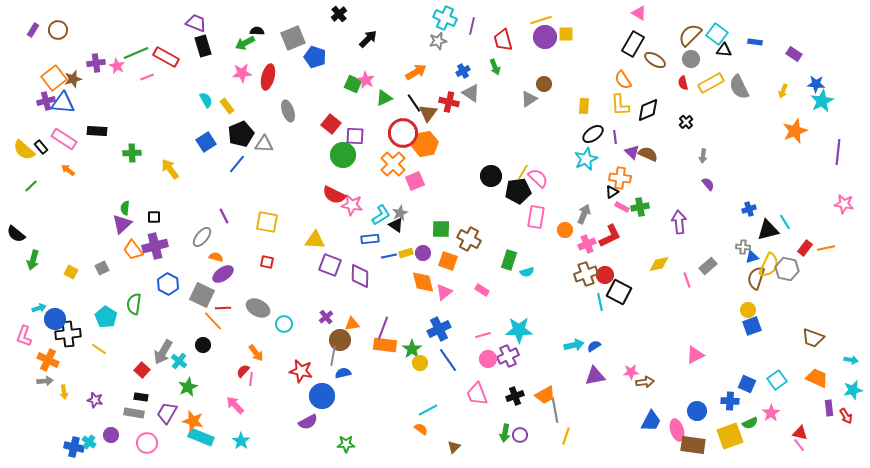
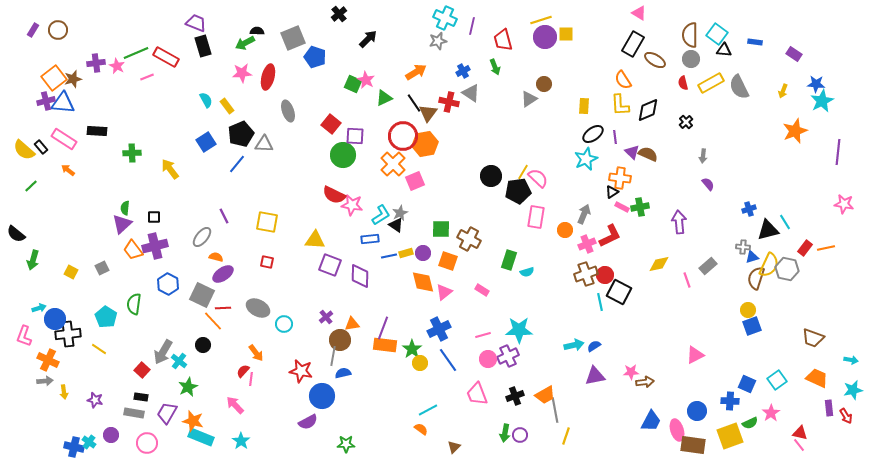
brown semicircle at (690, 35): rotated 45 degrees counterclockwise
red circle at (403, 133): moved 3 px down
